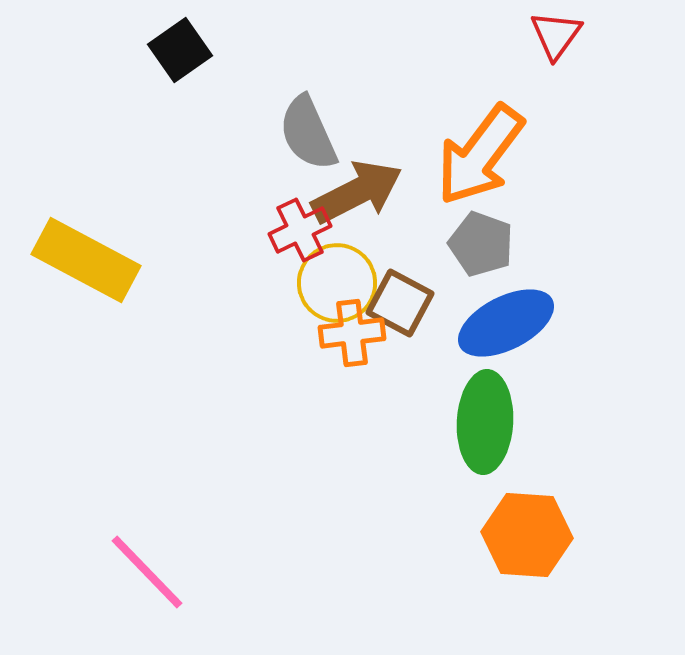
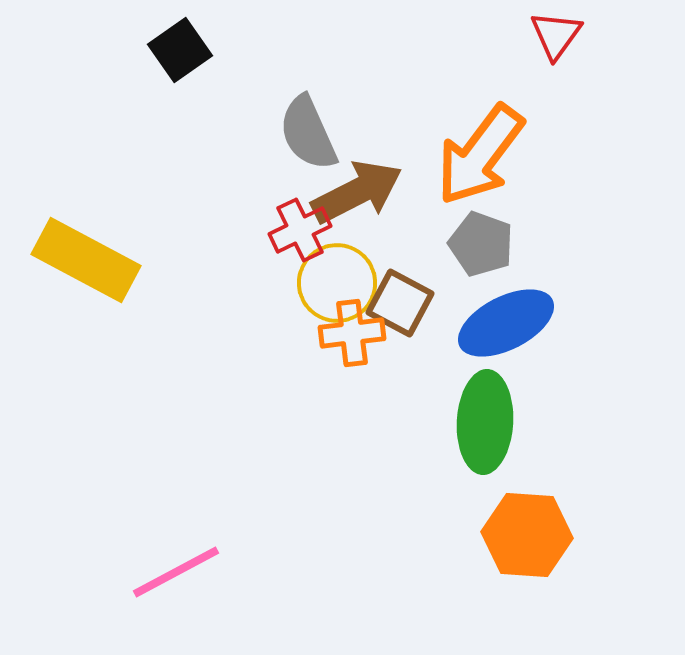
pink line: moved 29 px right; rotated 74 degrees counterclockwise
